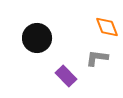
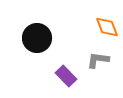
gray L-shape: moved 1 px right, 2 px down
